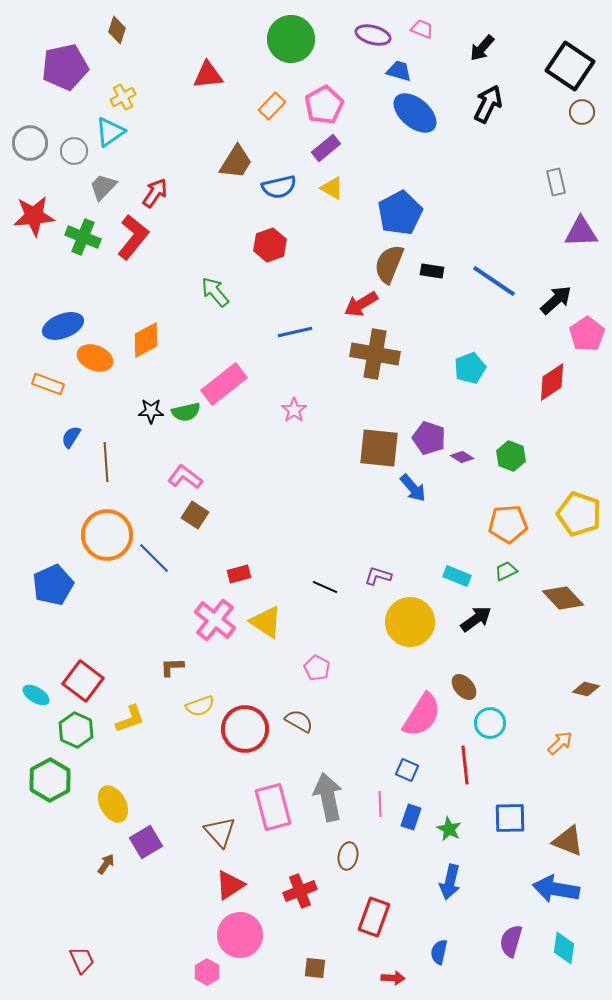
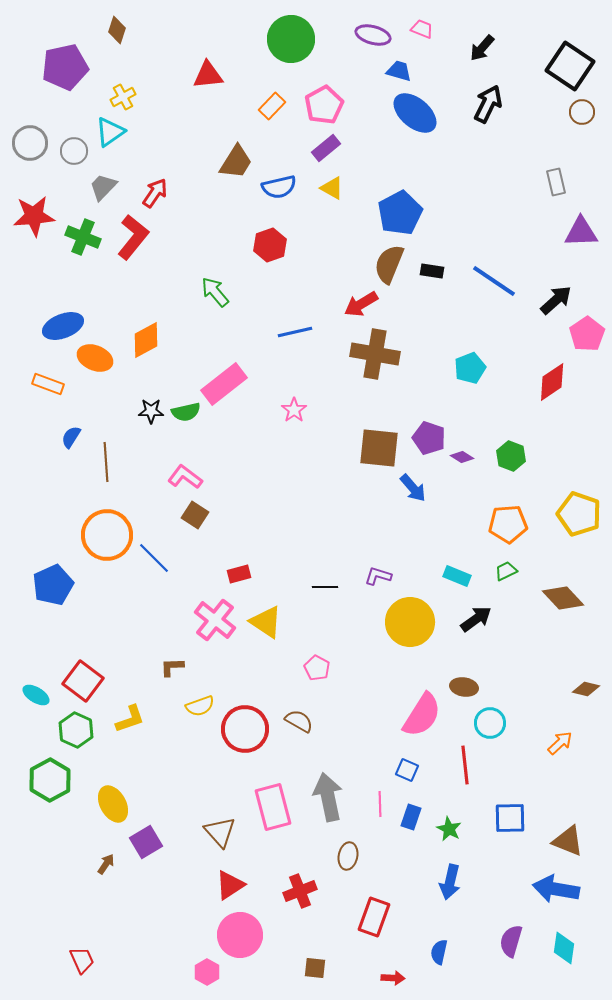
black line at (325, 587): rotated 25 degrees counterclockwise
brown ellipse at (464, 687): rotated 40 degrees counterclockwise
